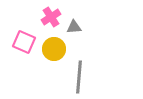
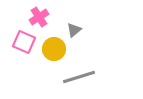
pink cross: moved 12 px left
gray triangle: moved 3 px down; rotated 35 degrees counterclockwise
gray line: rotated 68 degrees clockwise
